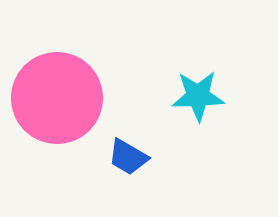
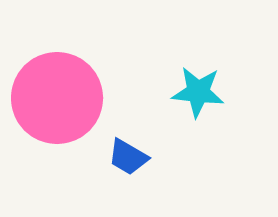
cyan star: moved 4 px up; rotated 8 degrees clockwise
